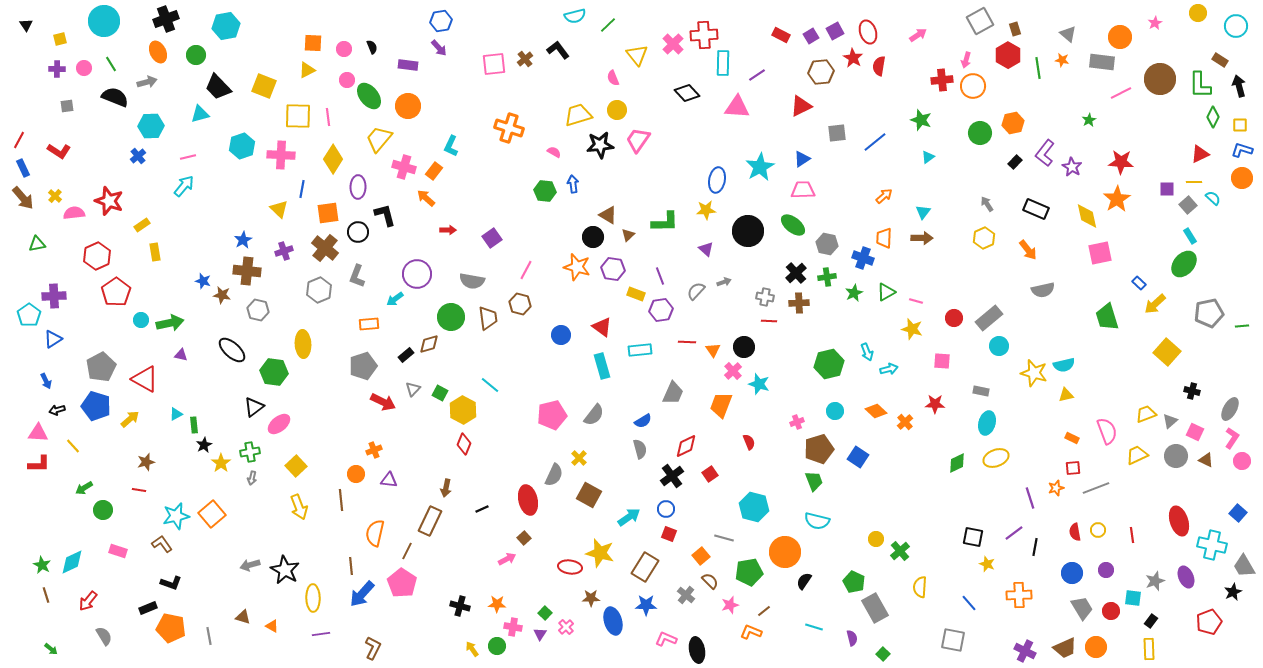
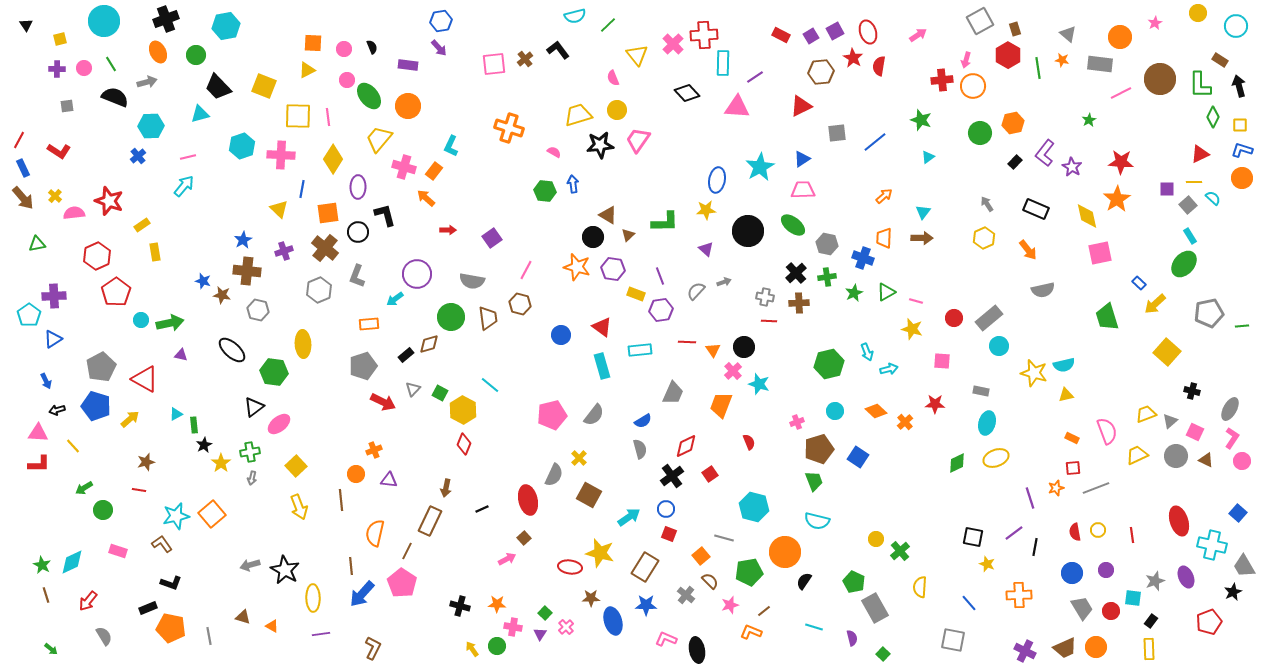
gray rectangle at (1102, 62): moved 2 px left, 2 px down
purple line at (757, 75): moved 2 px left, 2 px down
